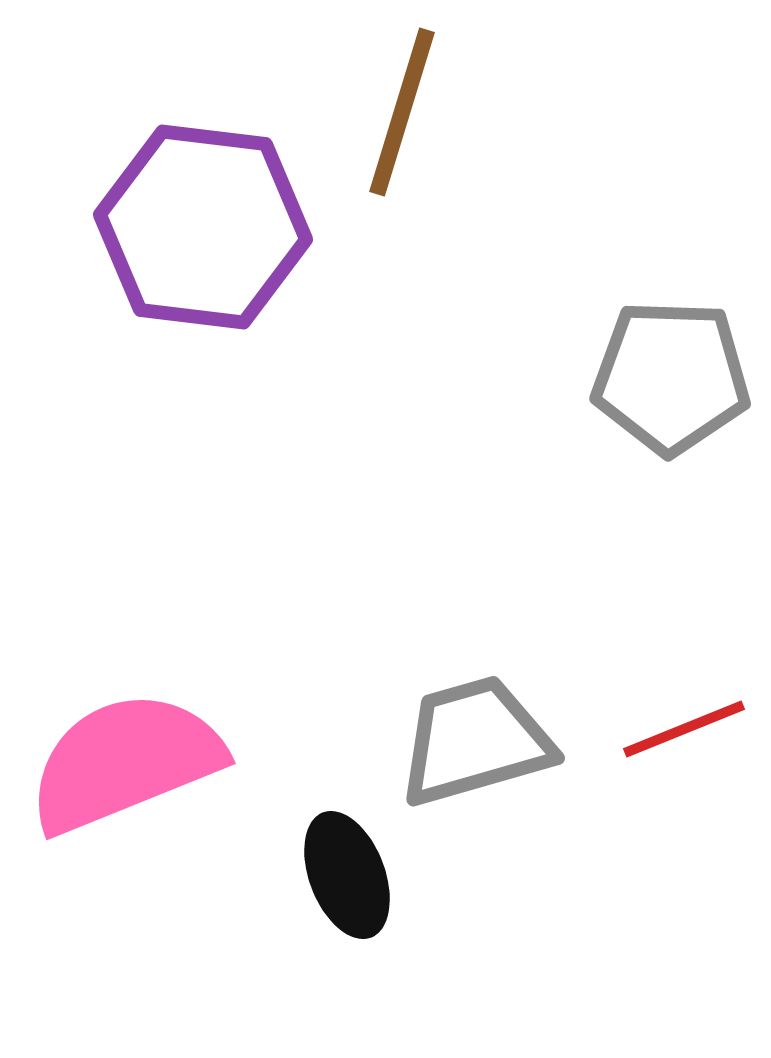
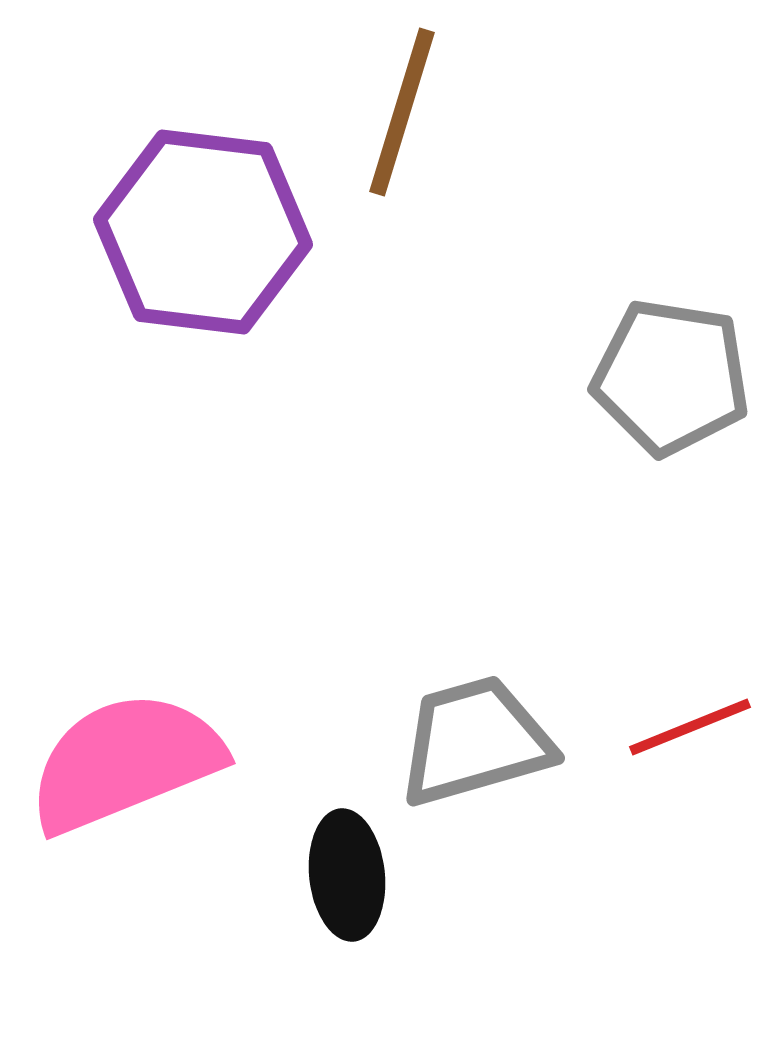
purple hexagon: moved 5 px down
gray pentagon: rotated 7 degrees clockwise
red line: moved 6 px right, 2 px up
black ellipse: rotated 15 degrees clockwise
